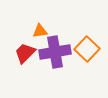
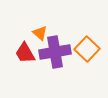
orange triangle: moved 2 px down; rotated 49 degrees clockwise
red trapezoid: rotated 75 degrees counterclockwise
